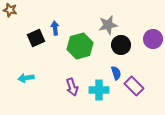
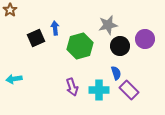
brown star: rotated 24 degrees clockwise
purple circle: moved 8 px left
black circle: moved 1 px left, 1 px down
cyan arrow: moved 12 px left, 1 px down
purple rectangle: moved 5 px left, 4 px down
